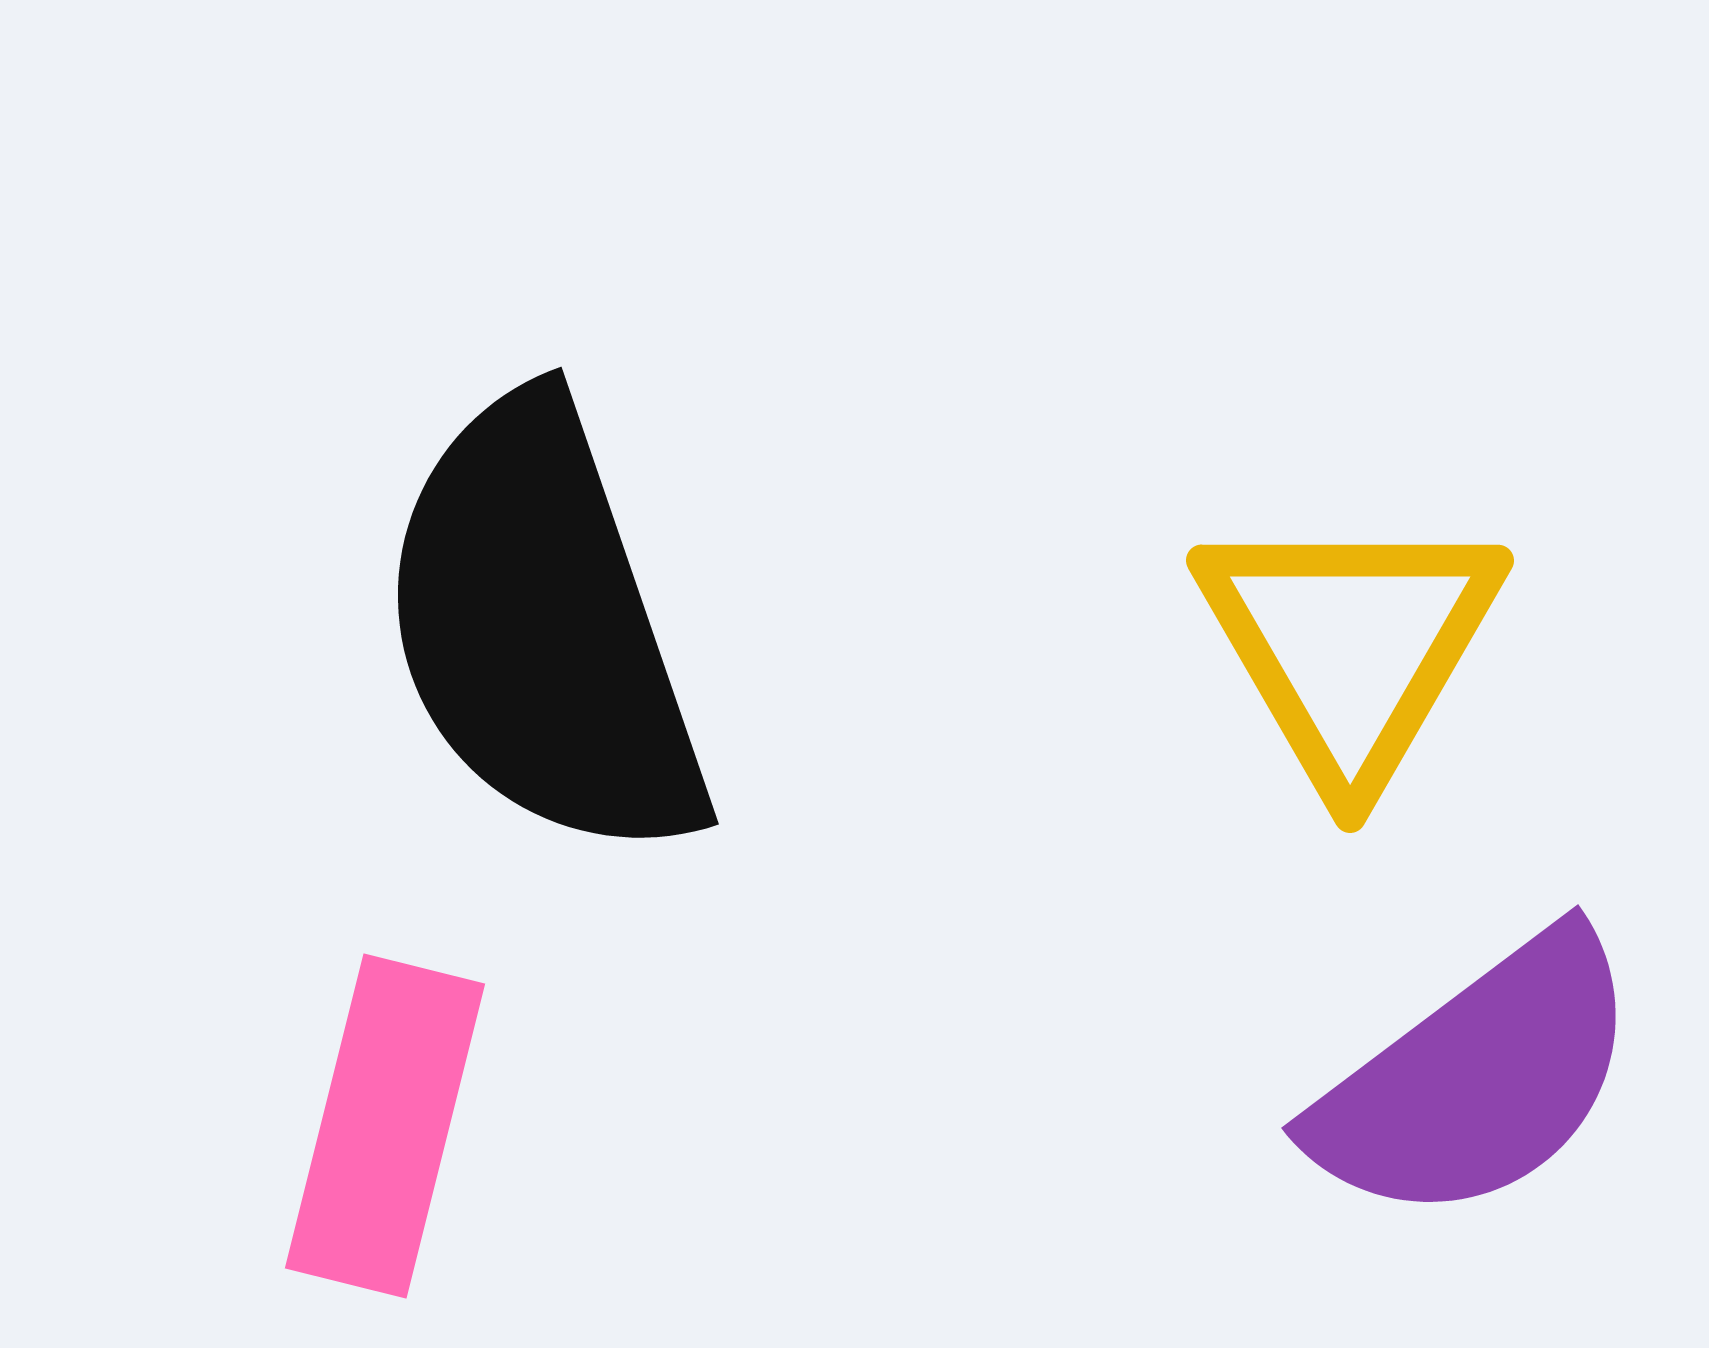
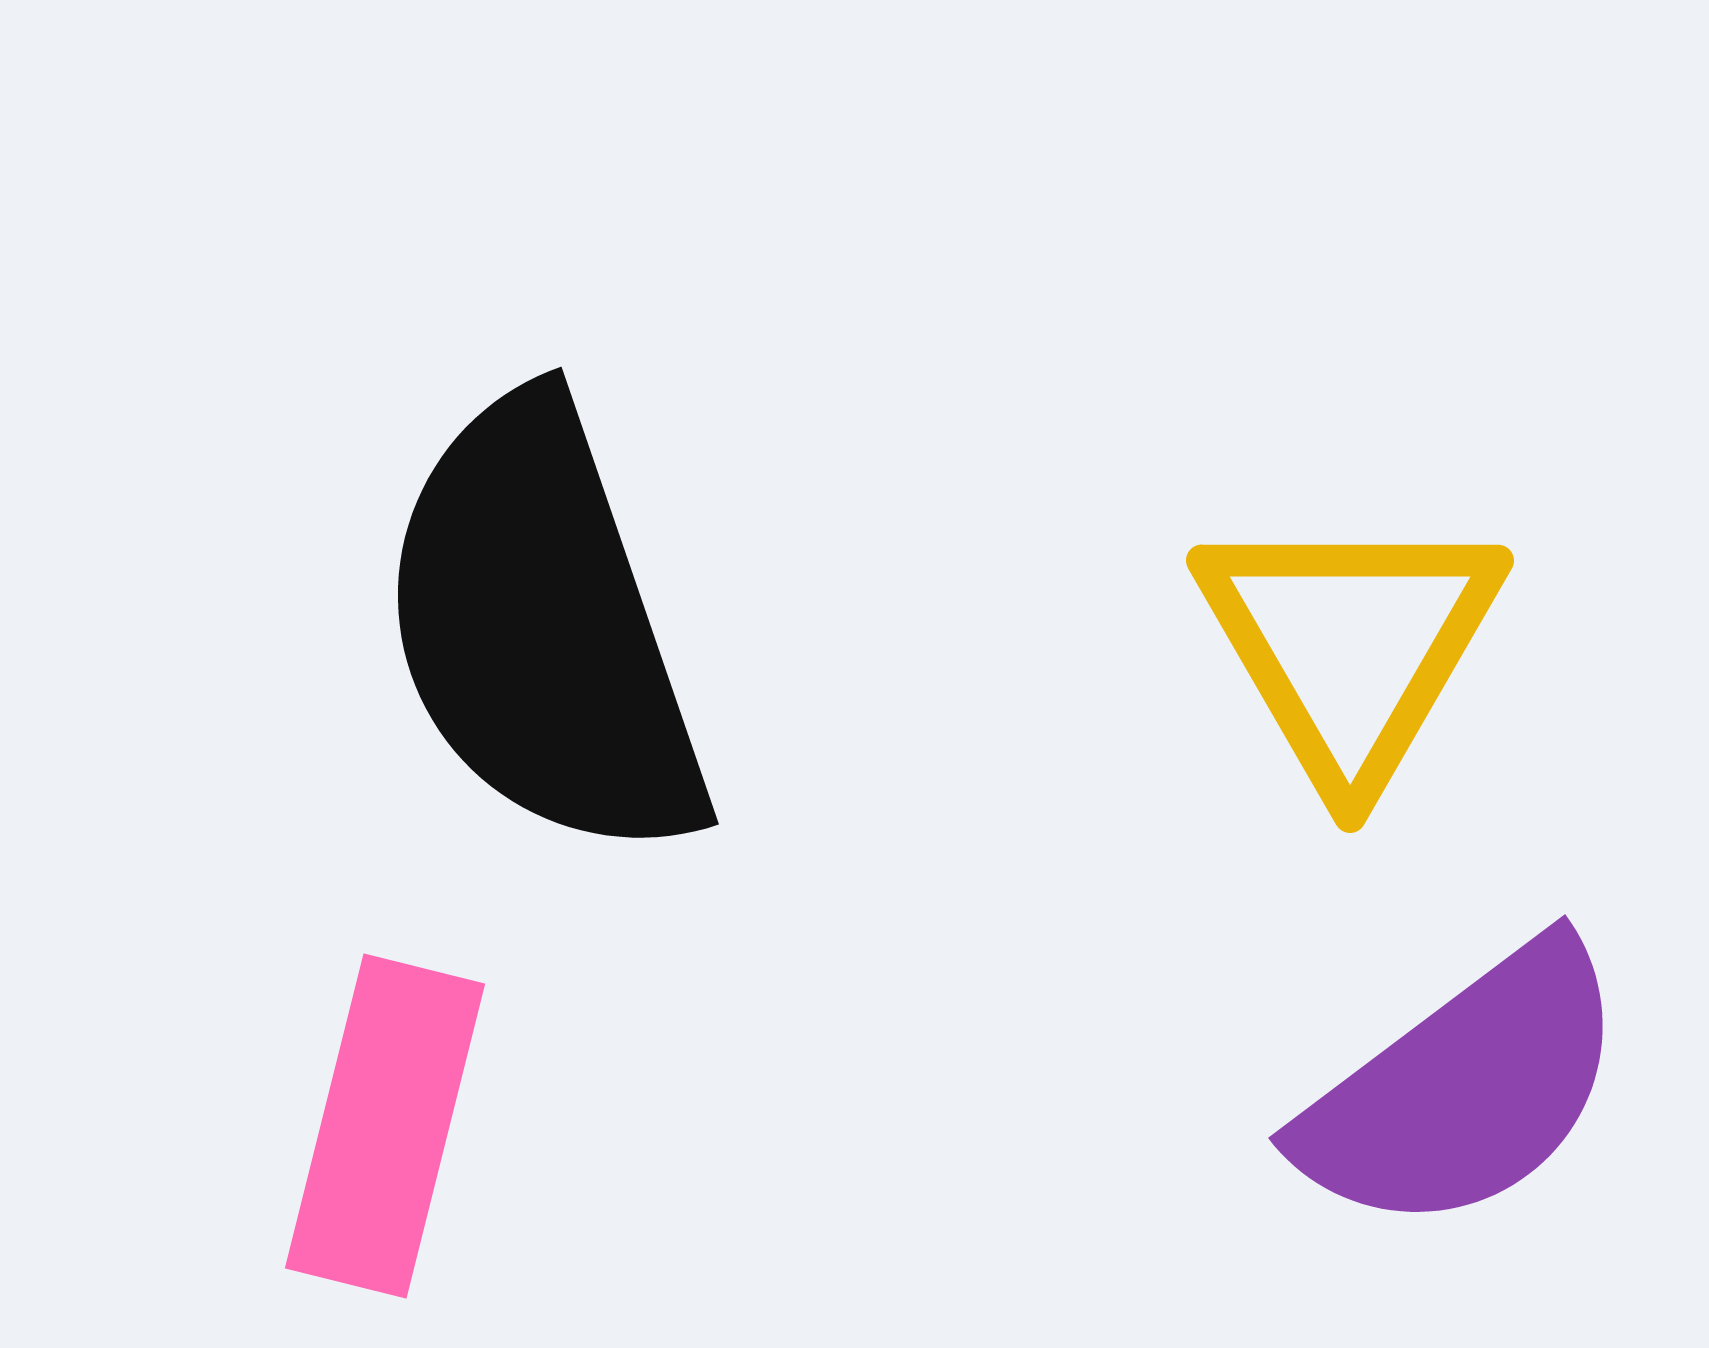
purple semicircle: moved 13 px left, 10 px down
